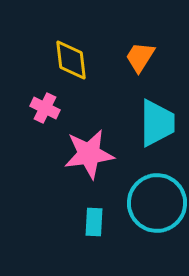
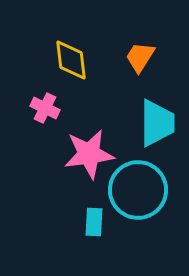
cyan circle: moved 19 px left, 13 px up
